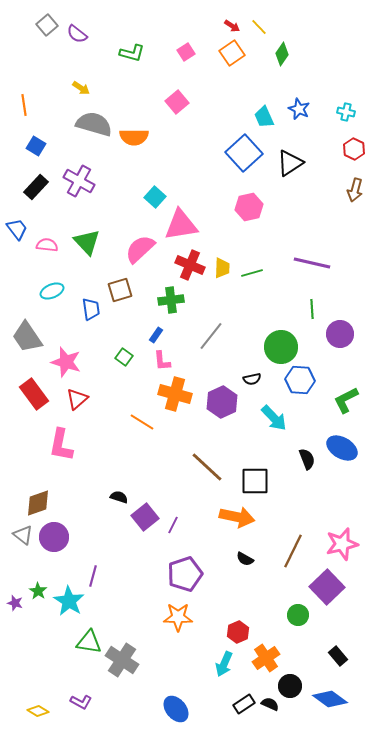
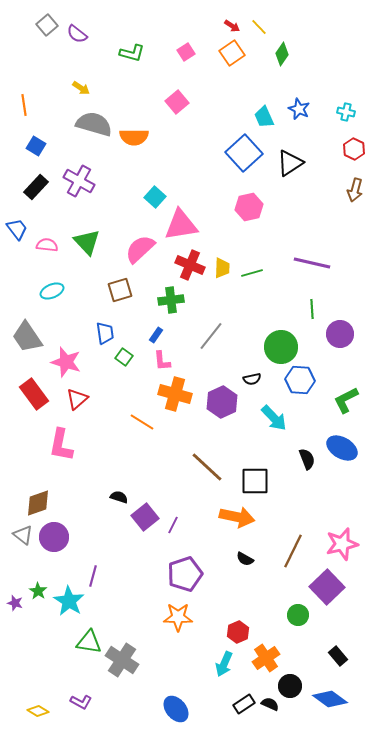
blue trapezoid at (91, 309): moved 14 px right, 24 px down
